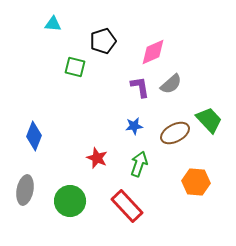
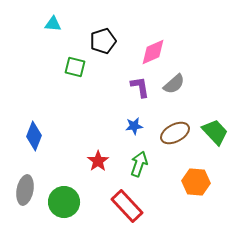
gray semicircle: moved 3 px right
green trapezoid: moved 6 px right, 12 px down
red star: moved 1 px right, 3 px down; rotated 15 degrees clockwise
green circle: moved 6 px left, 1 px down
